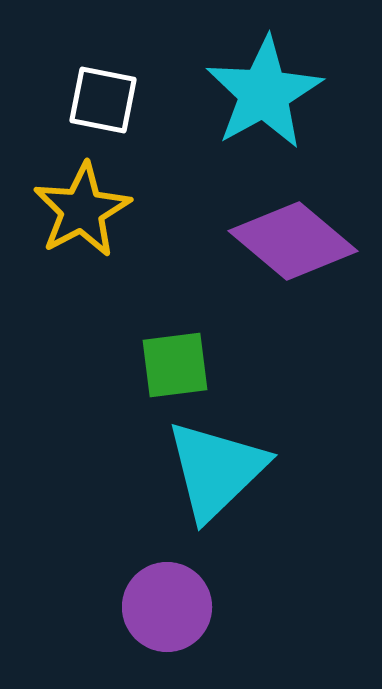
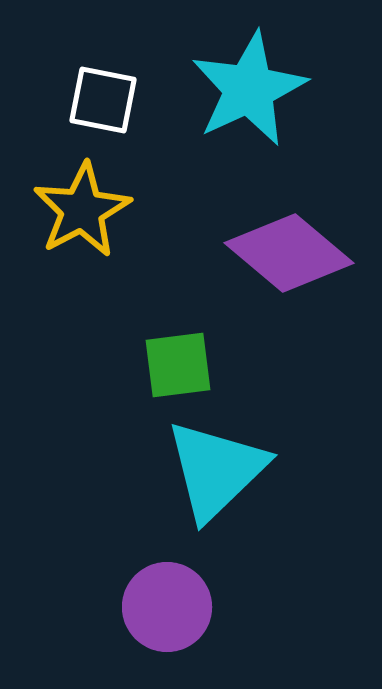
cyan star: moved 15 px left, 4 px up; rotated 4 degrees clockwise
purple diamond: moved 4 px left, 12 px down
green square: moved 3 px right
